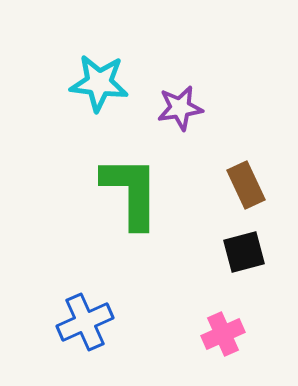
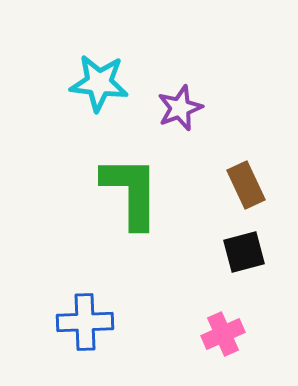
purple star: rotated 12 degrees counterclockwise
blue cross: rotated 22 degrees clockwise
